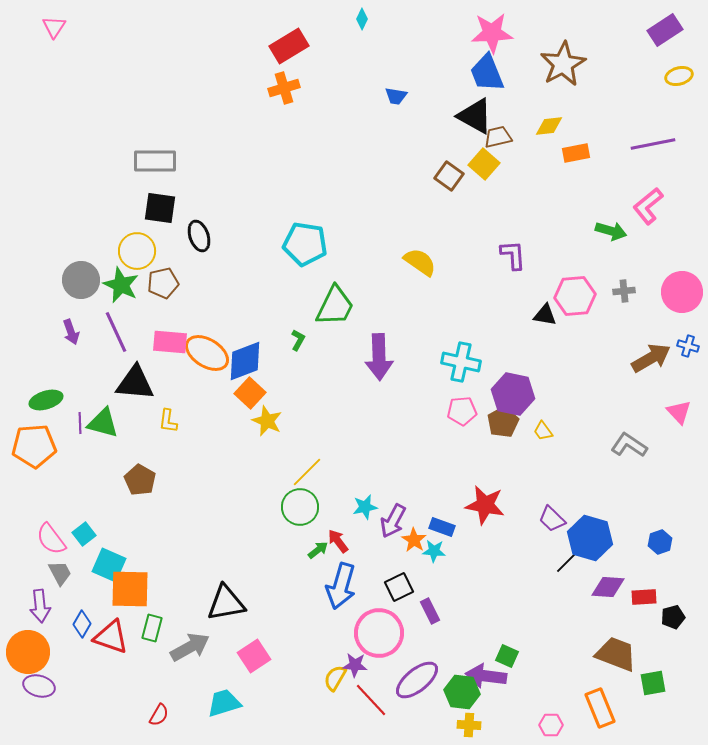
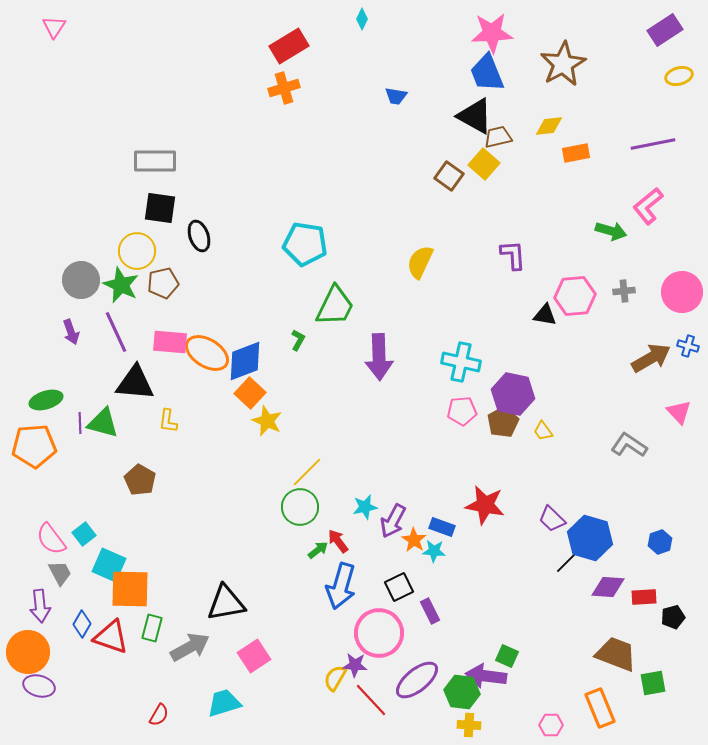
yellow semicircle at (420, 262): rotated 100 degrees counterclockwise
